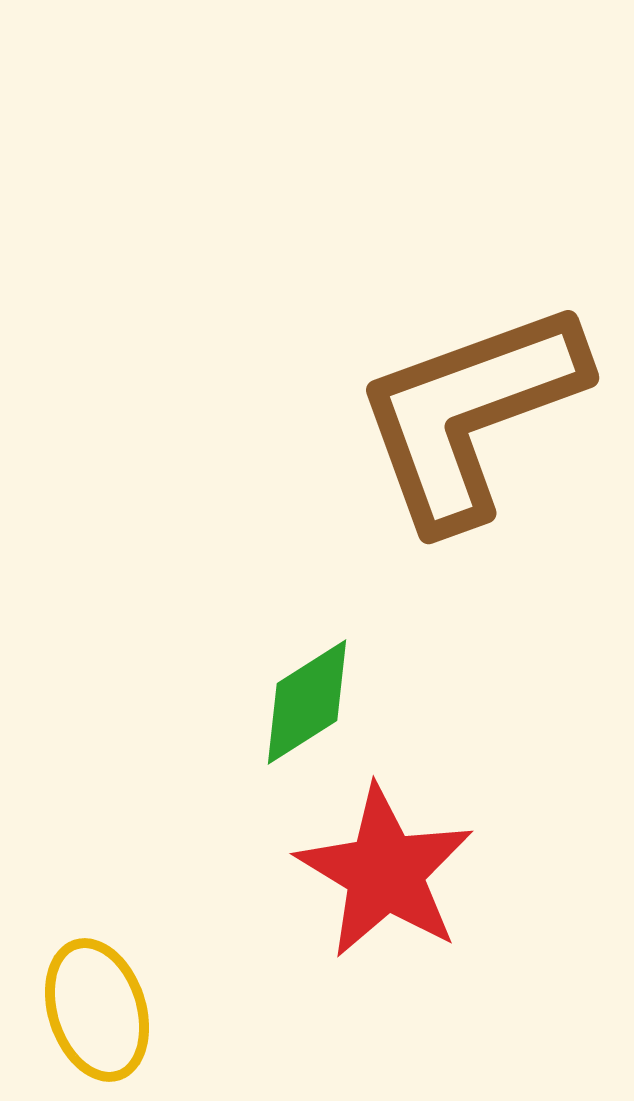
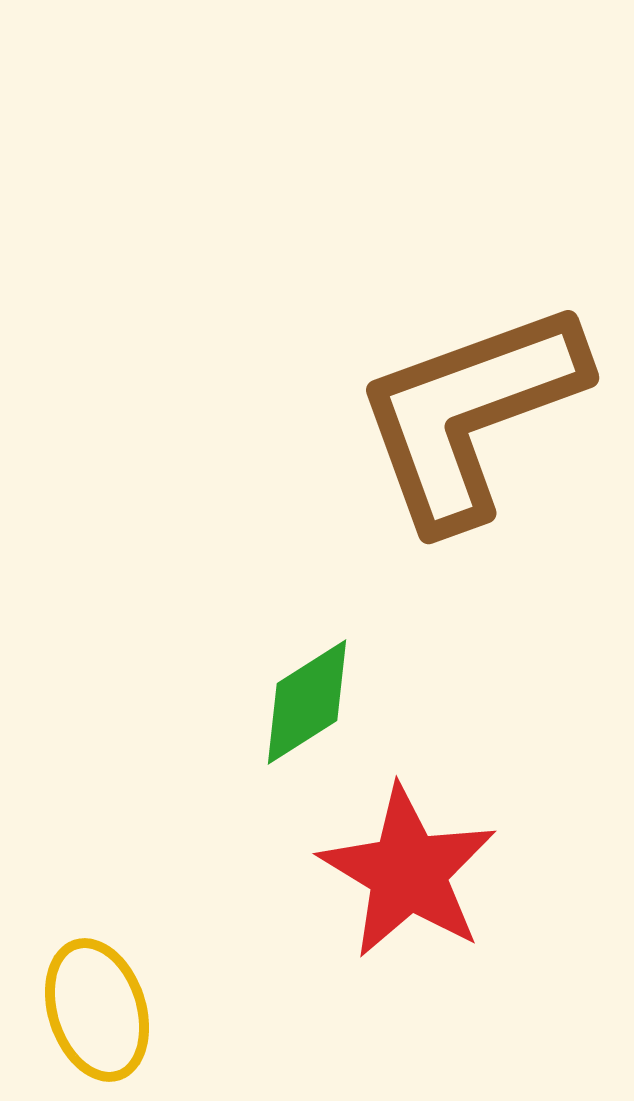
red star: moved 23 px right
